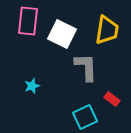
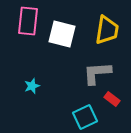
white square: rotated 12 degrees counterclockwise
gray L-shape: moved 11 px right, 6 px down; rotated 92 degrees counterclockwise
